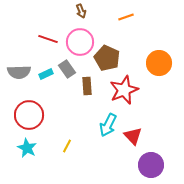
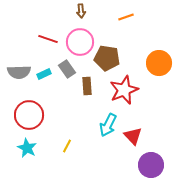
brown arrow: rotated 16 degrees clockwise
brown pentagon: rotated 15 degrees counterclockwise
cyan rectangle: moved 2 px left
